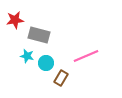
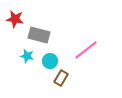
red star: moved 1 px up; rotated 18 degrees clockwise
pink line: moved 6 px up; rotated 15 degrees counterclockwise
cyan circle: moved 4 px right, 2 px up
